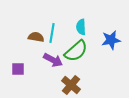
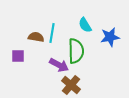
cyan semicircle: moved 4 px right, 2 px up; rotated 28 degrees counterclockwise
blue star: moved 1 px left, 3 px up
green semicircle: rotated 50 degrees counterclockwise
purple arrow: moved 6 px right, 5 px down
purple square: moved 13 px up
